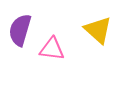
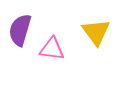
yellow triangle: moved 2 px left, 2 px down; rotated 12 degrees clockwise
